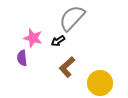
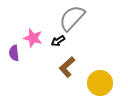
purple semicircle: moved 8 px left, 5 px up
